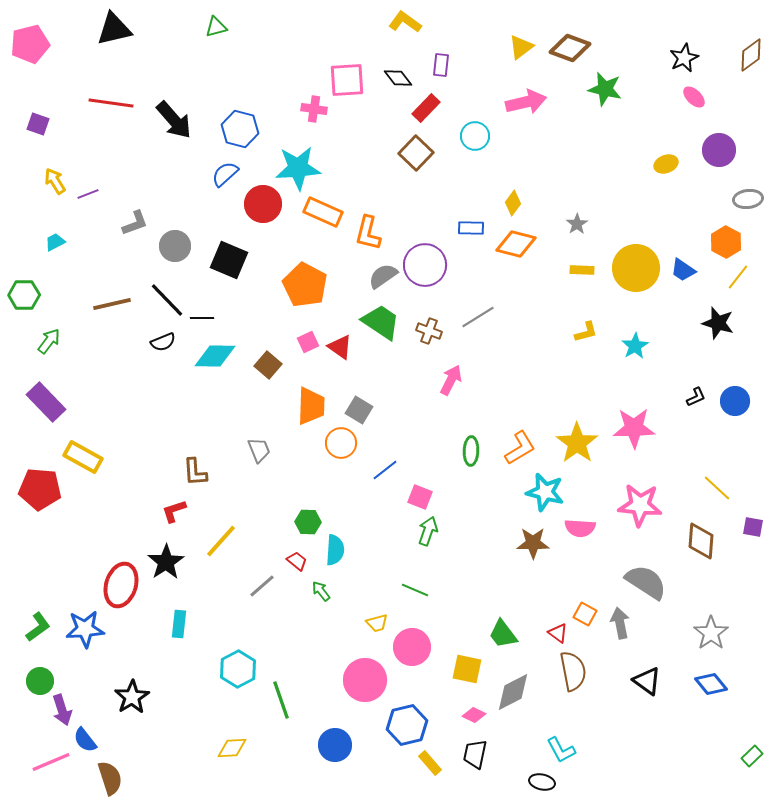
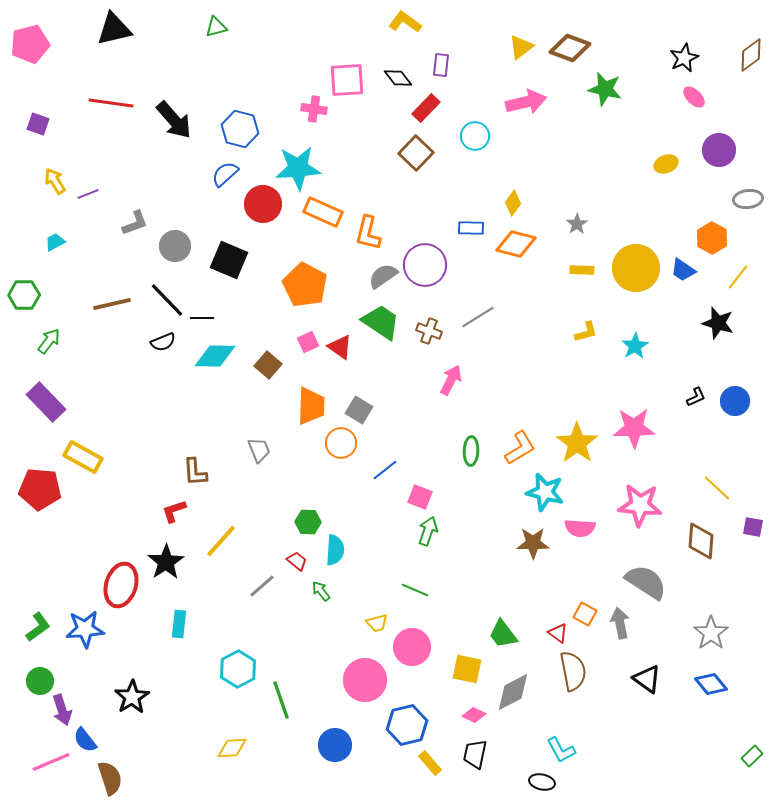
orange hexagon at (726, 242): moved 14 px left, 4 px up
black triangle at (647, 681): moved 2 px up
